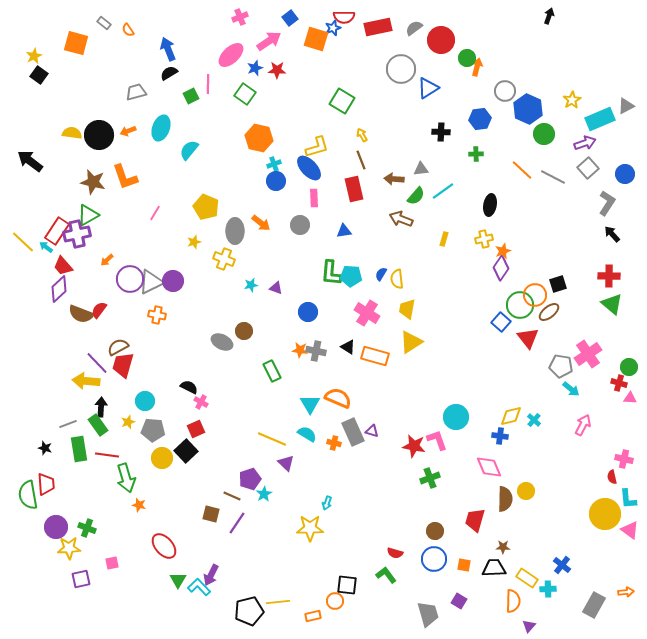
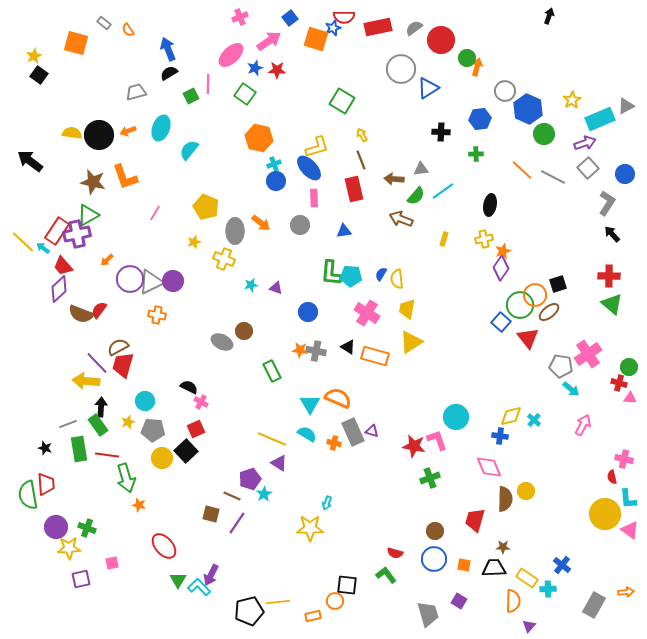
cyan arrow at (46, 247): moved 3 px left, 1 px down
purple triangle at (286, 463): moved 7 px left; rotated 12 degrees counterclockwise
